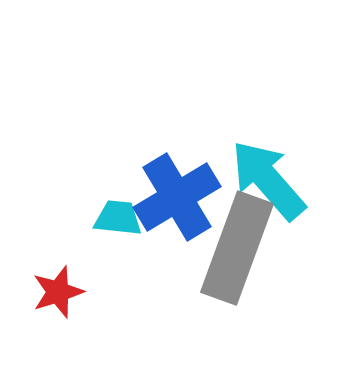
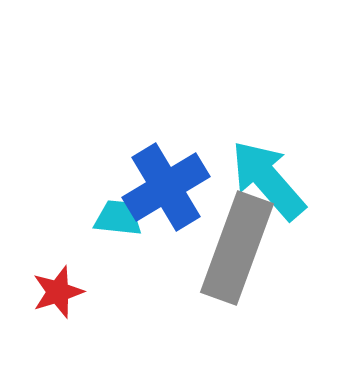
blue cross: moved 11 px left, 10 px up
